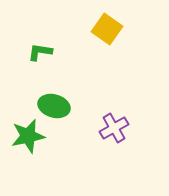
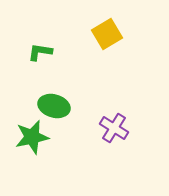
yellow square: moved 5 px down; rotated 24 degrees clockwise
purple cross: rotated 28 degrees counterclockwise
green star: moved 4 px right, 1 px down
